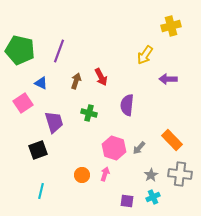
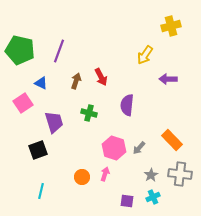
orange circle: moved 2 px down
